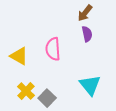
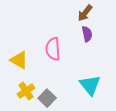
yellow triangle: moved 4 px down
yellow cross: rotated 12 degrees clockwise
